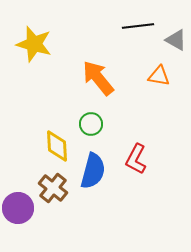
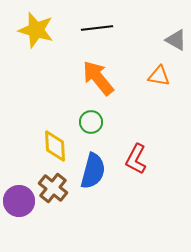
black line: moved 41 px left, 2 px down
yellow star: moved 2 px right, 14 px up
green circle: moved 2 px up
yellow diamond: moved 2 px left
purple circle: moved 1 px right, 7 px up
